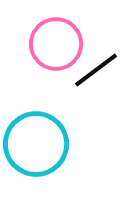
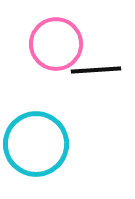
black line: rotated 33 degrees clockwise
